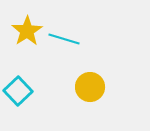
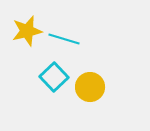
yellow star: rotated 20 degrees clockwise
cyan square: moved 36 px right, 14 px up
